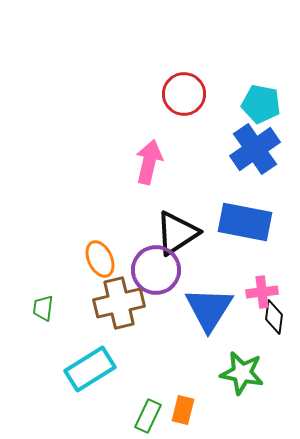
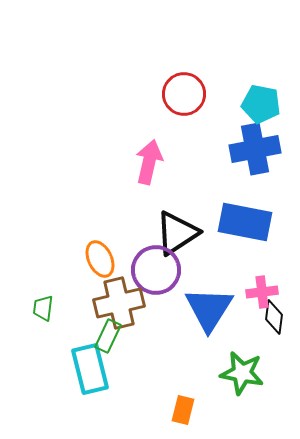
blue cross: rotated 24 degrees clockwise
cyan rectangle: rotated 72 degrees counterclockwise
green rectangle: moved 40 px left, 80 px up
